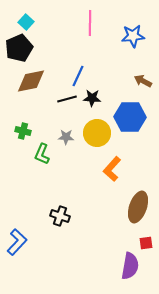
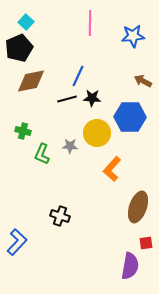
gray star: moved 4 px right, 9 px down
